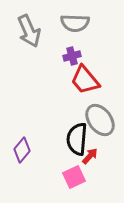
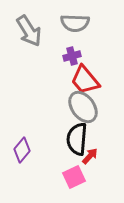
gray arrow: rotated 8 degrees counterclockwise
gray ellipse: moved 17 px left, 13 px up
